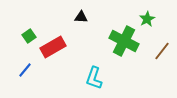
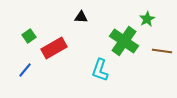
green cross: rotated 8 degrees clockwise
red rectangle: moved 1 px right, 1 px down
brown line: rotated 60 degrees clockwise
cyan L-shape: moved 6 px right, 8 px up
